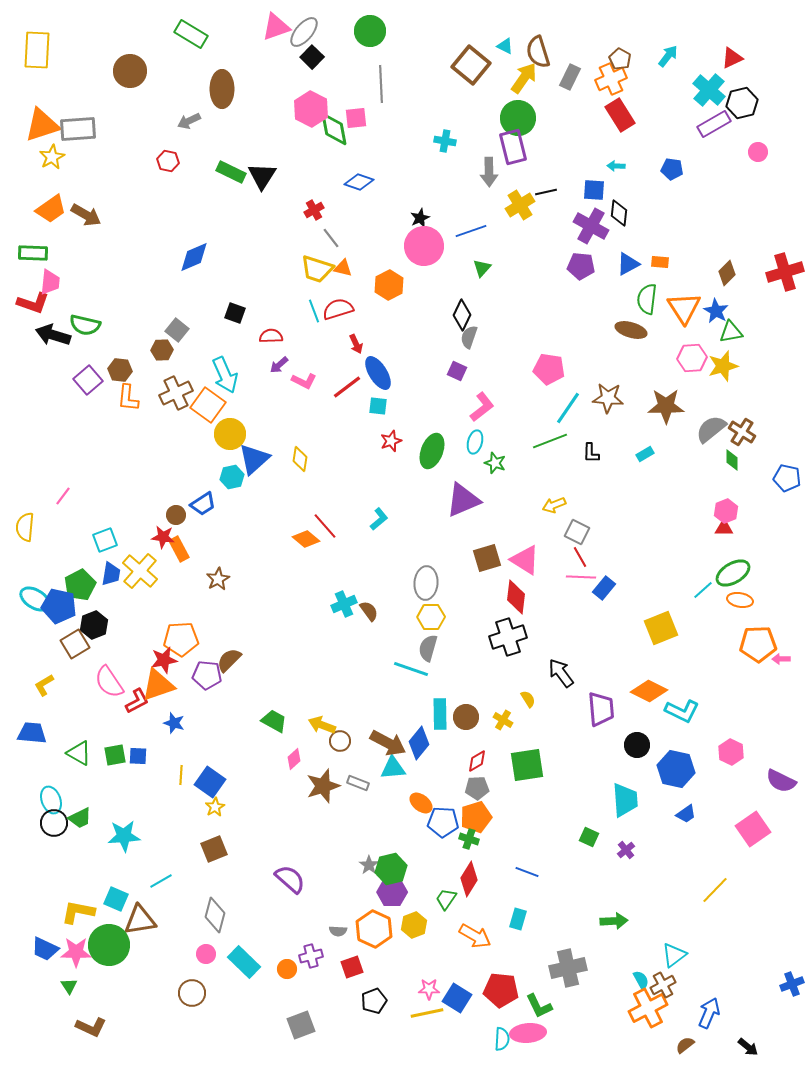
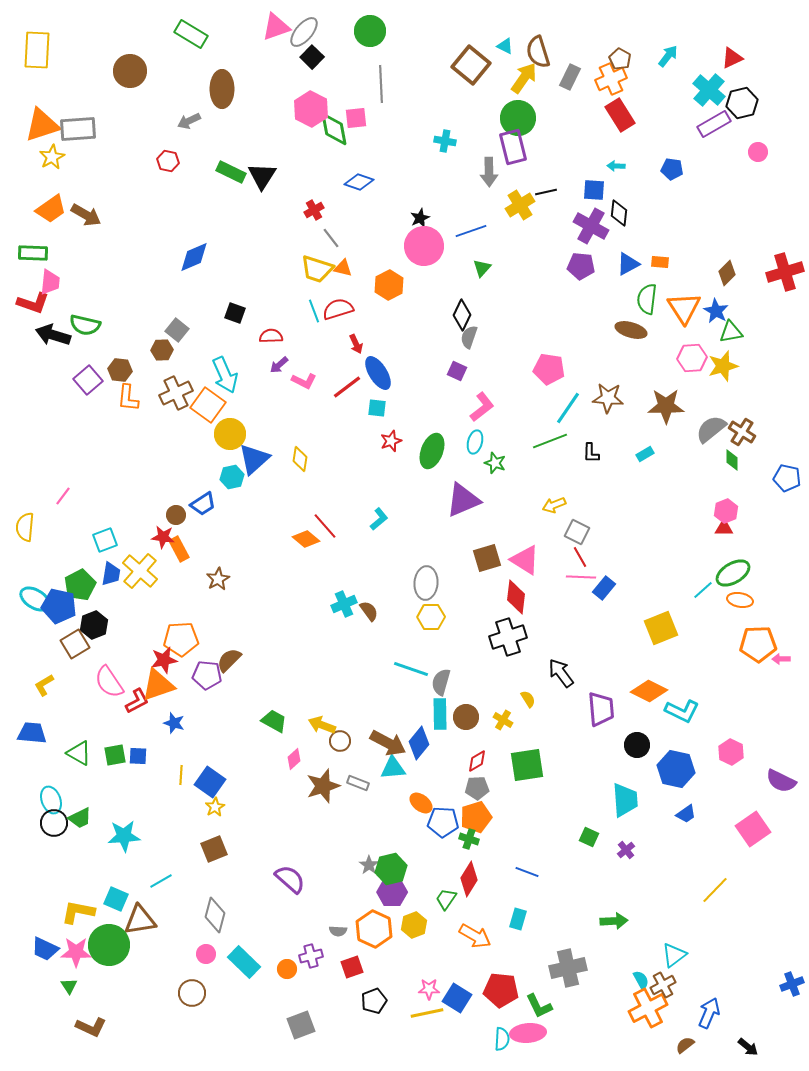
cyan square at (378, 406): moved 1 px left, 2 px down
gray semicircle at (428, 648): moved 13 px right, 34 px down
